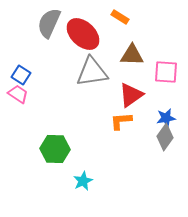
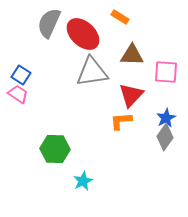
red triangle: rotated 12 degrees counterclockwise
blue star: rotated 18 degrees counterclockwise
